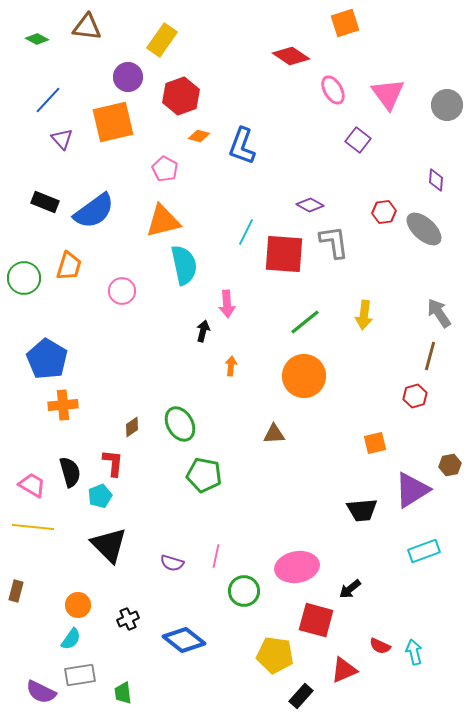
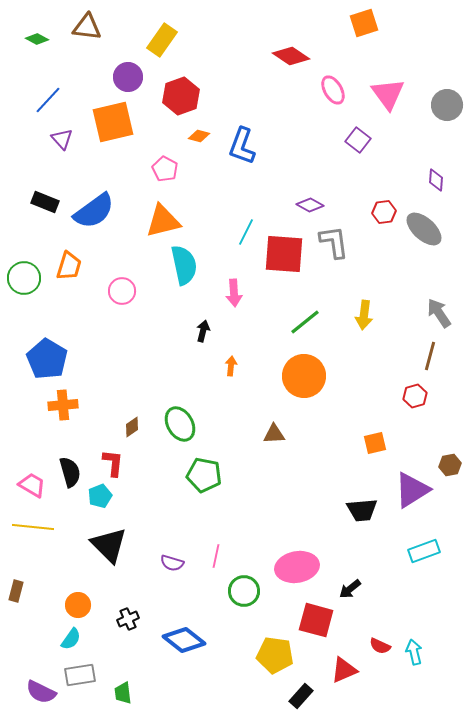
orange square at (345, 23): moved 19 px right
pink arrow at (227, 304): moved 7 px right, 11 px up
